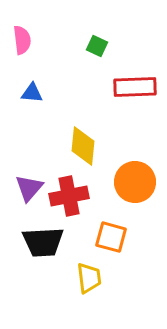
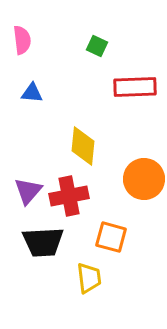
orange circle: moved 9 px right, 3 px up
purple triangle: moved 1 px left, 3 px down
